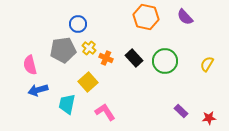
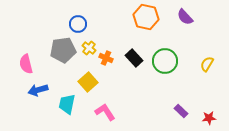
pink semicircle: moved 4 px left, 1 px up
